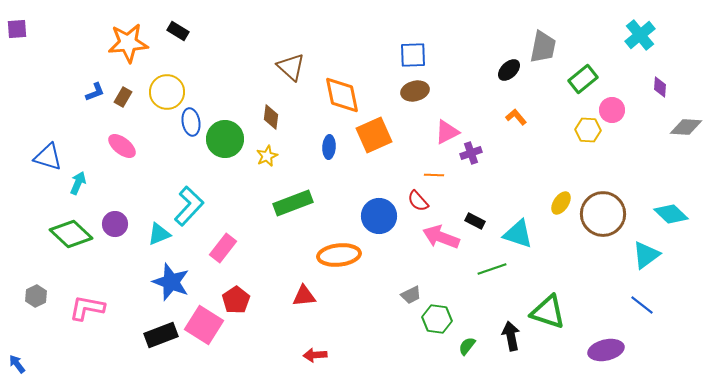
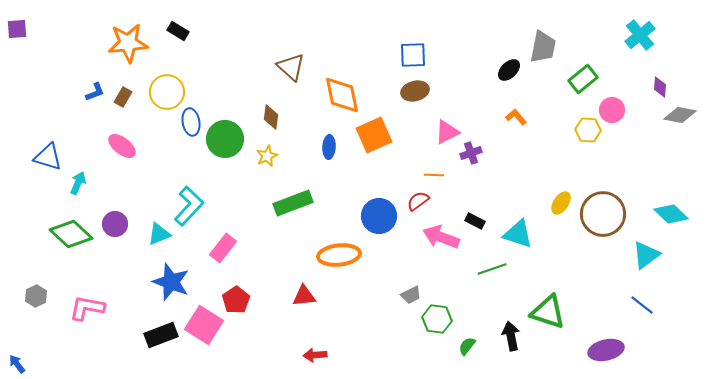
gray diamond at (686, 127): moved 6 px left, 12 px up; rotated 8 degrees clockwise
red semicircle at (418, 201): rotated 95 degrees clockwise
